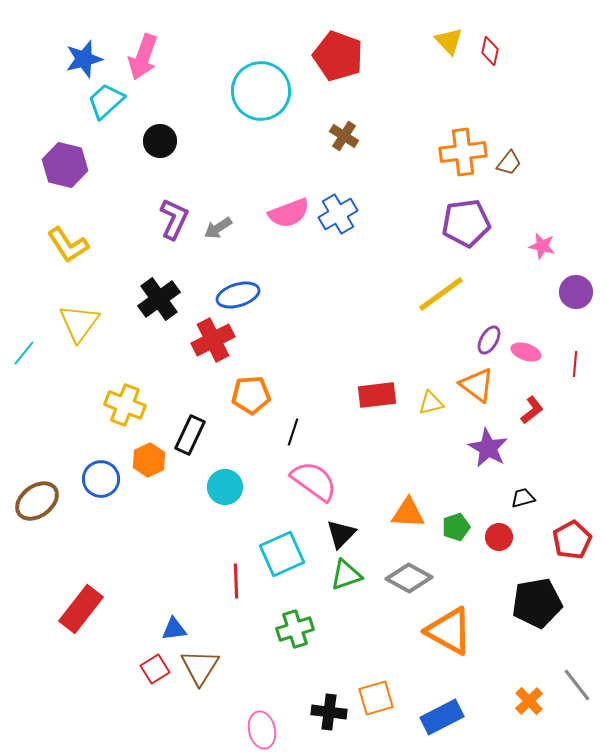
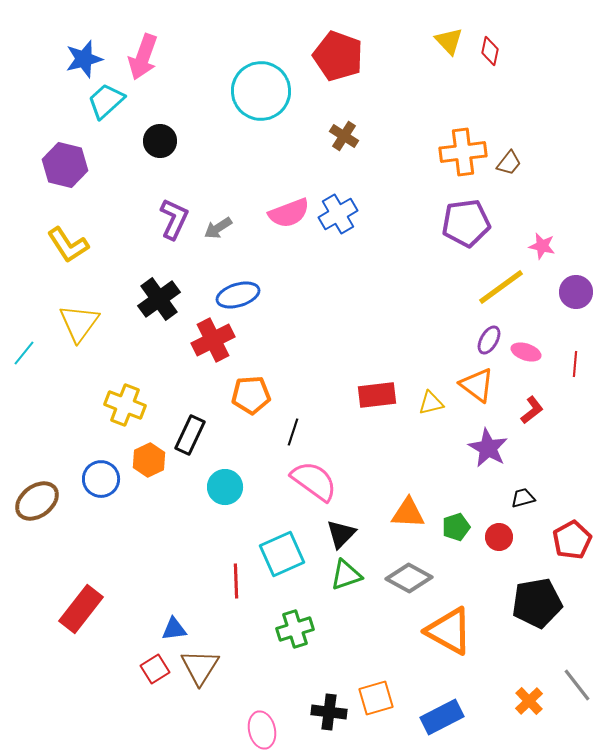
yellow line at (441, 294): moved 60 px right, 7 px up
